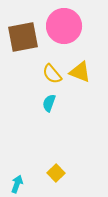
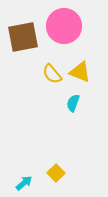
cyan semicircle: moved 24 px right
cyan arrow: moved 7 px right, 1 px up; rotated 30 degrees clockwise
